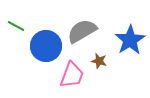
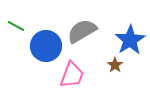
brown star: moved 16 px right, 4 px down; rotated 21 degrees clockwise
